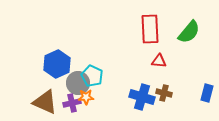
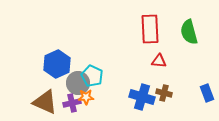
green semicircle: rotated 125 degrees clockwise
blue rectangle: rotated 36 degrees counterclockwise
